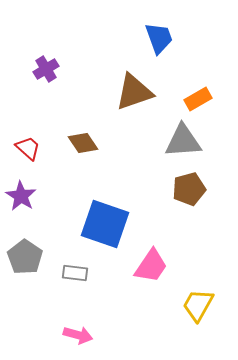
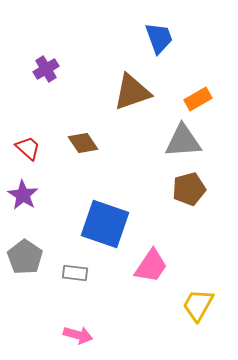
brown triangle: moved 2 px left
purple star: moved 2 px right, 1 px up
